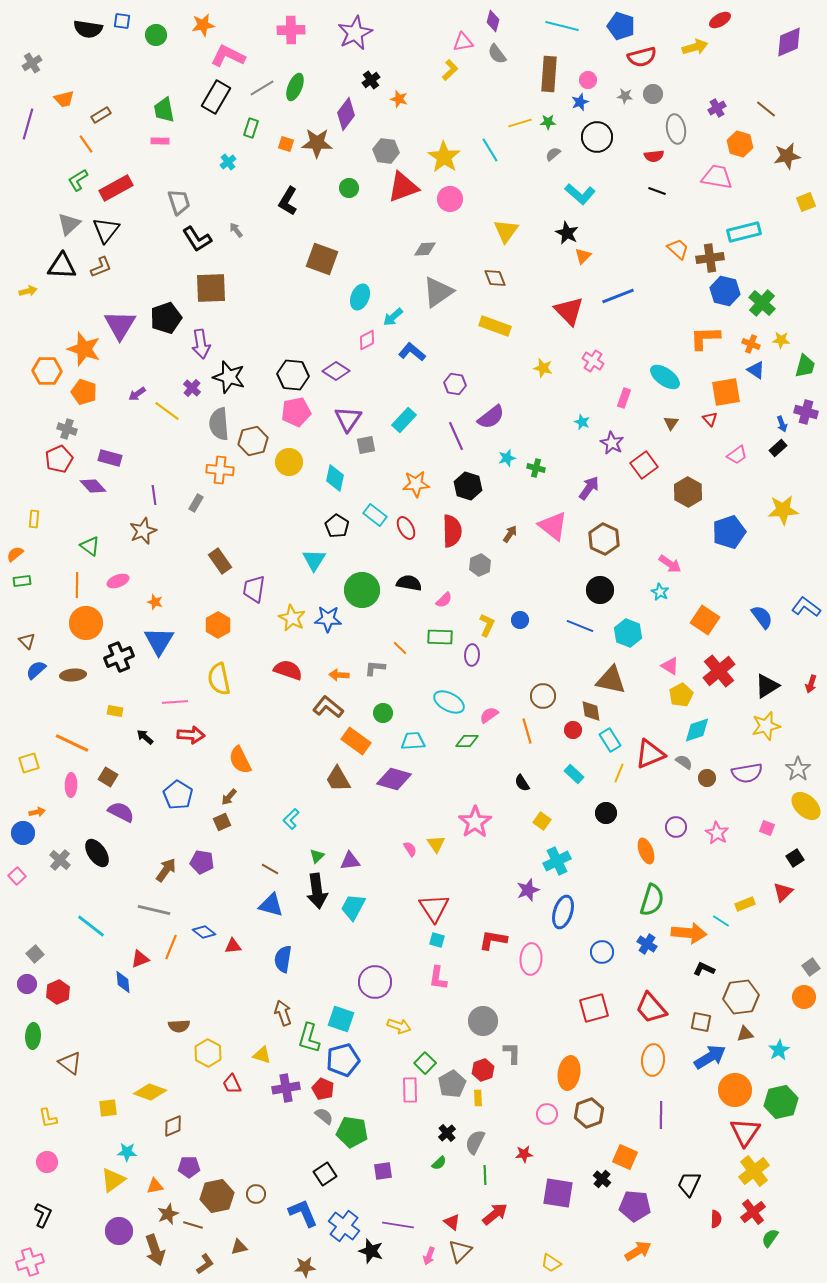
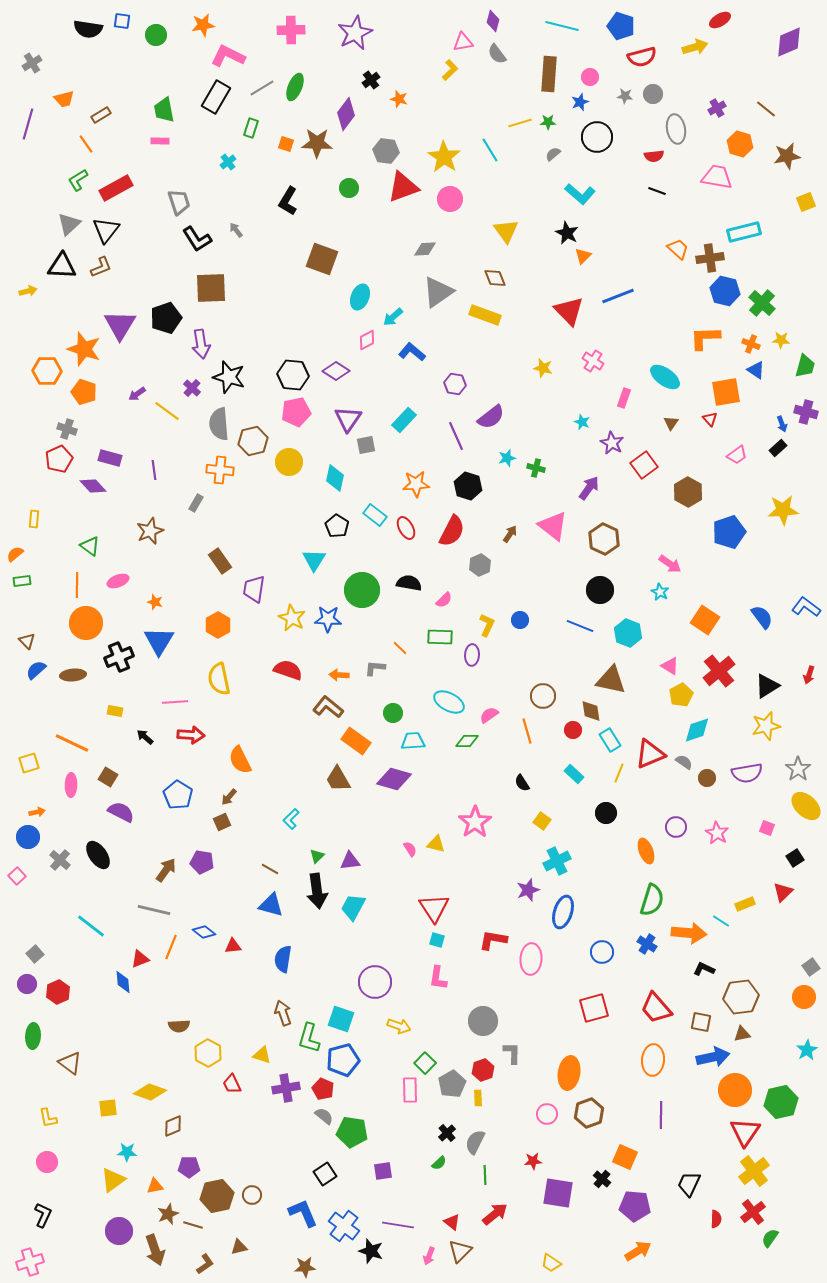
pink circle at (588, 80): moved 2 px right, 3 px up
yellow triangle at (506, 231): rotated 12 degrees counterclockwise
yellow rectangle at (495, 326): moved 10 px left, 11 px up
purple line at (154, 495): moved 25 px up
brown star at (143, 531): moved 7 px right
red semicircle at (452, 531): rotated 28 degrees clockwise
red arrow at (811, 684): moved 2 px left, 9 px up
green circle at (383, 713): moved 10 px right
blue circle at (23, 833): moved 5 px right, 4 px down
yellow triangle at (436, 844): rotated 42 degrees counterclockwise
black ellipse at (97, 853): moved 1 px right, 2 px down
red trapezoid at (651, 1008): moved 5 px right
brown triangle at (745, 1034): moved 3 px left
cyan star at (779, 1050): moved 28 px right
blue arrow at (710, 1057): moved 3 px right; rotated 20 degrees clockwise
red star at (524, 1154): moved 9 px right, 7 px down
brown circle at (256, 1194): moved 4 px left, 1 px down
